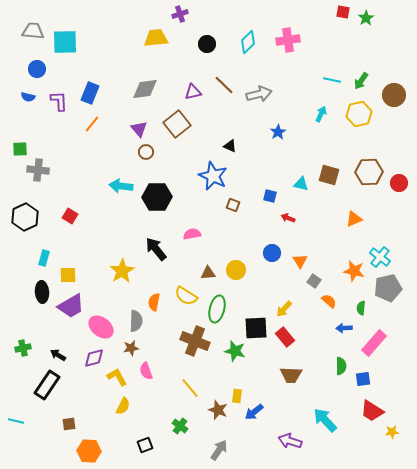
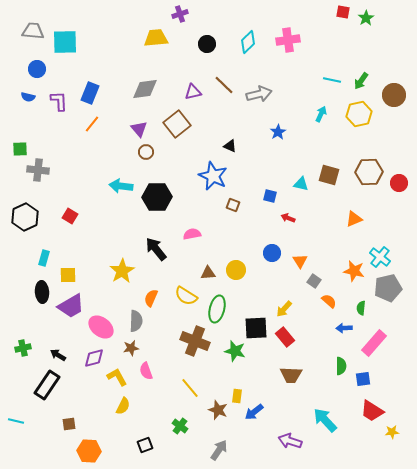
orange semicircle at (154, 302): moved 3 px left, 4 px up; rotated 12 degrees clockwise
